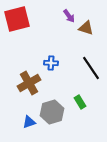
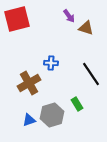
black line: moved 6 px down
green rectangle: moved 3 px left, 2 px down
gray hexagon: moved 3 px down
blue triangle: moved 2 px up
